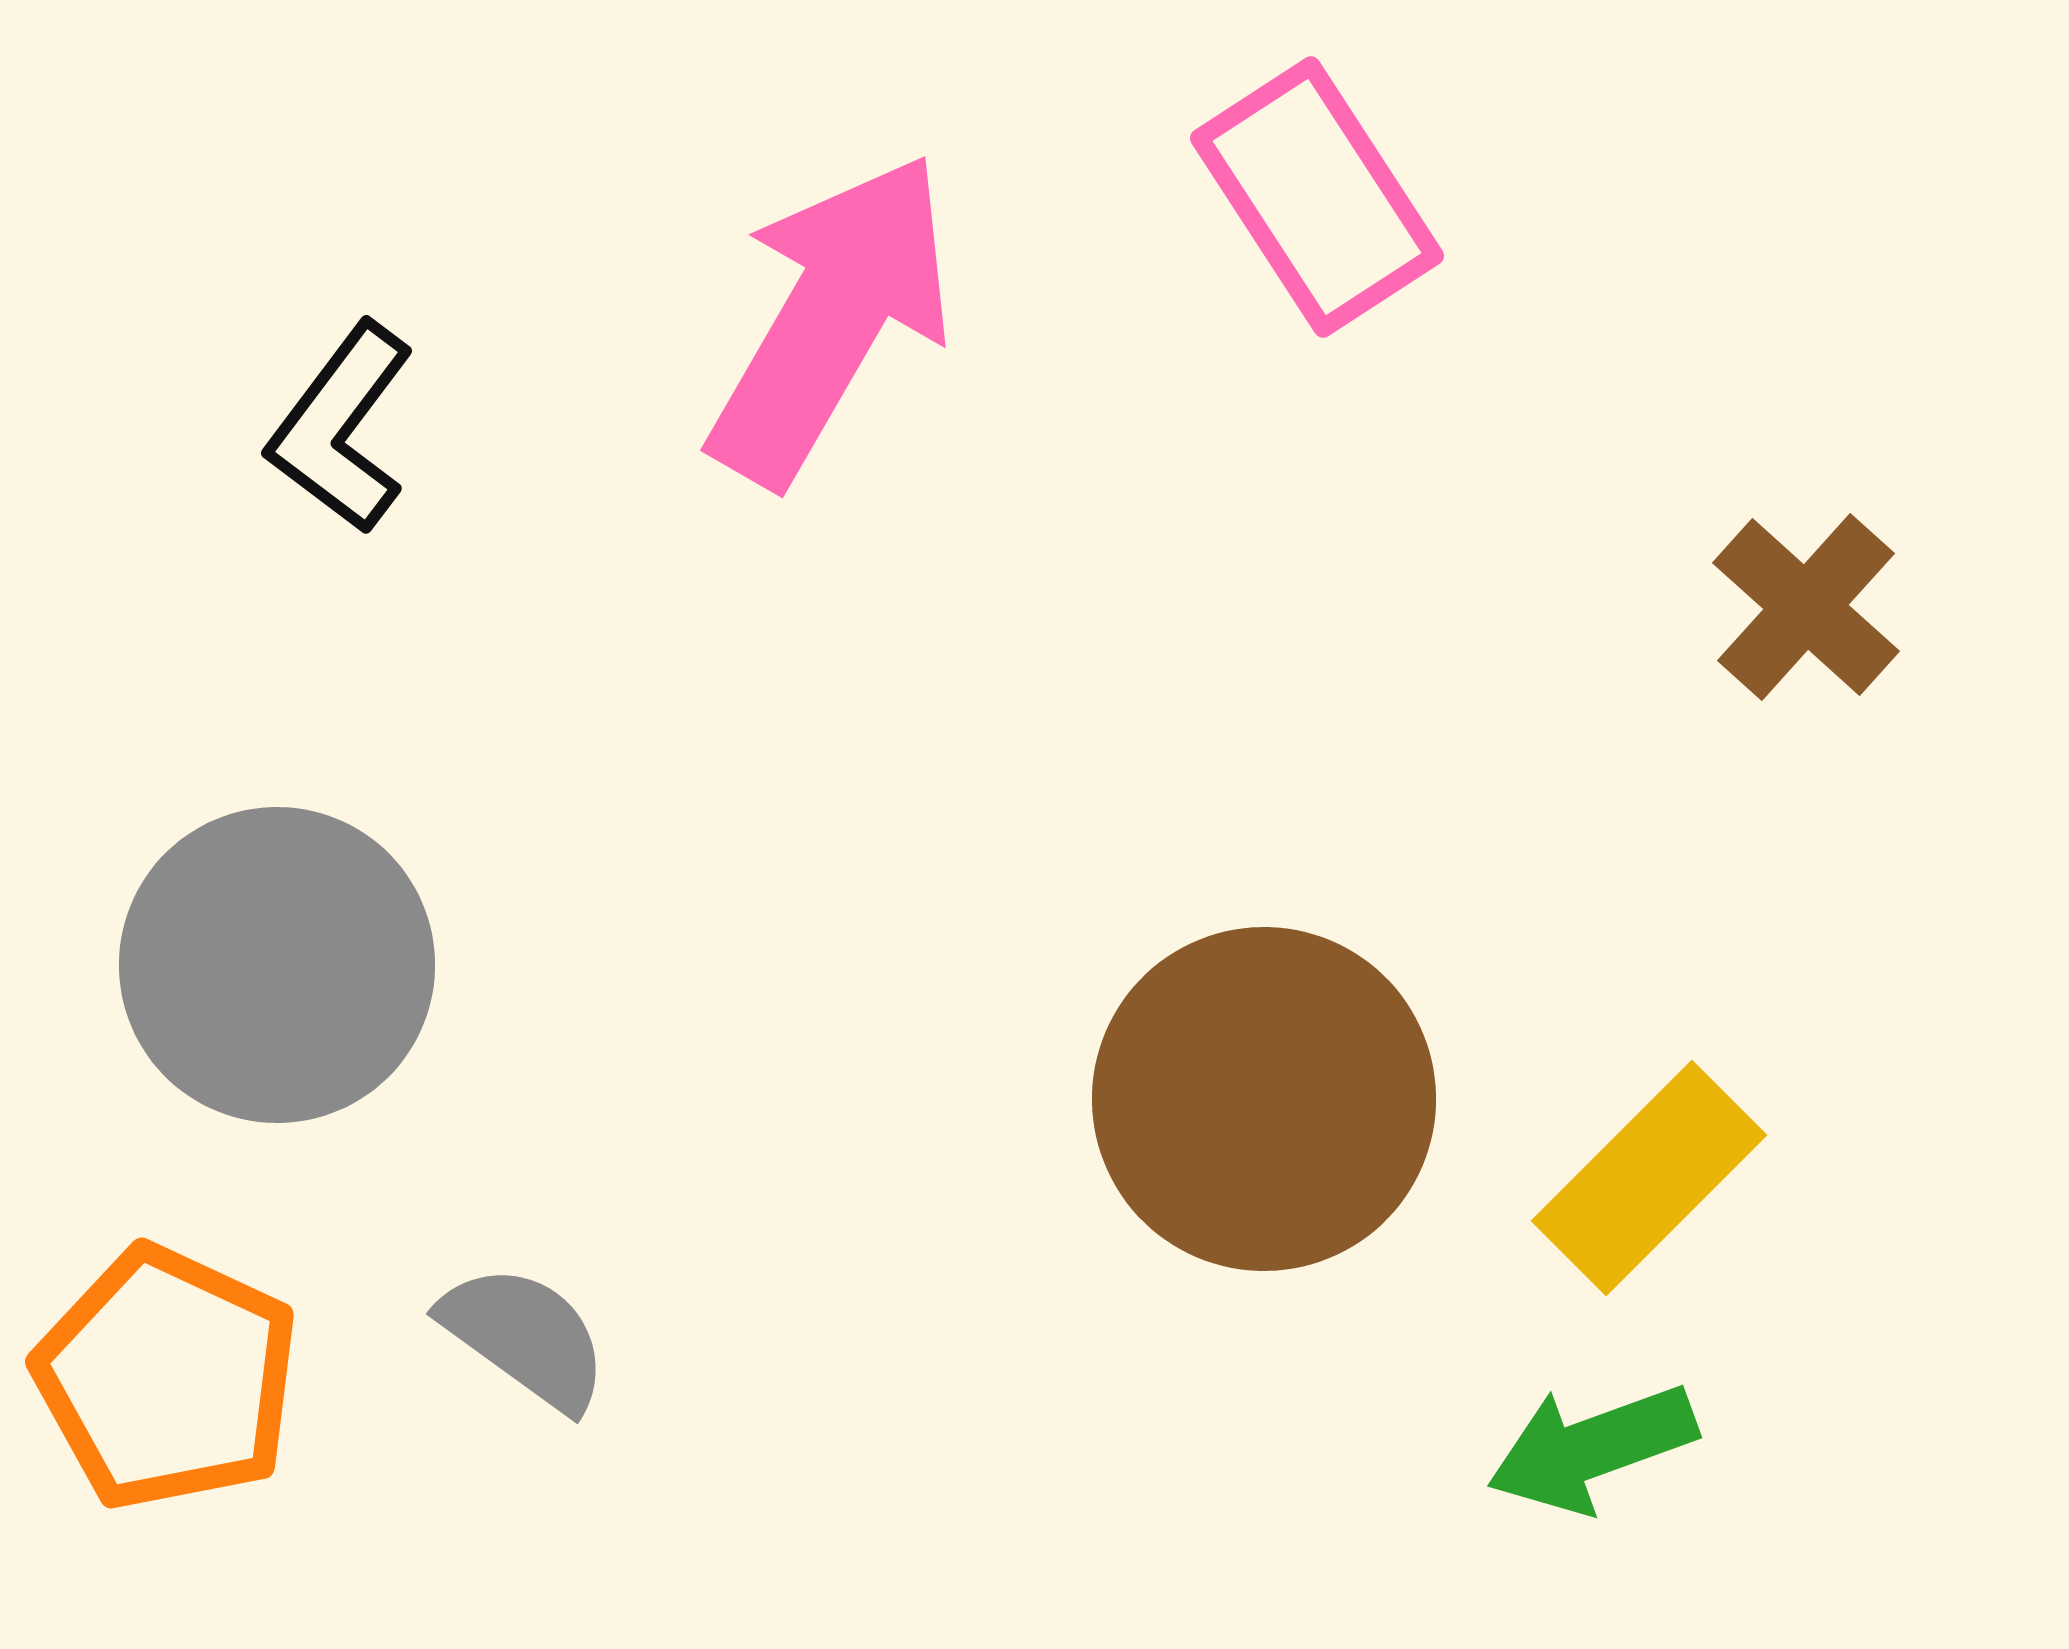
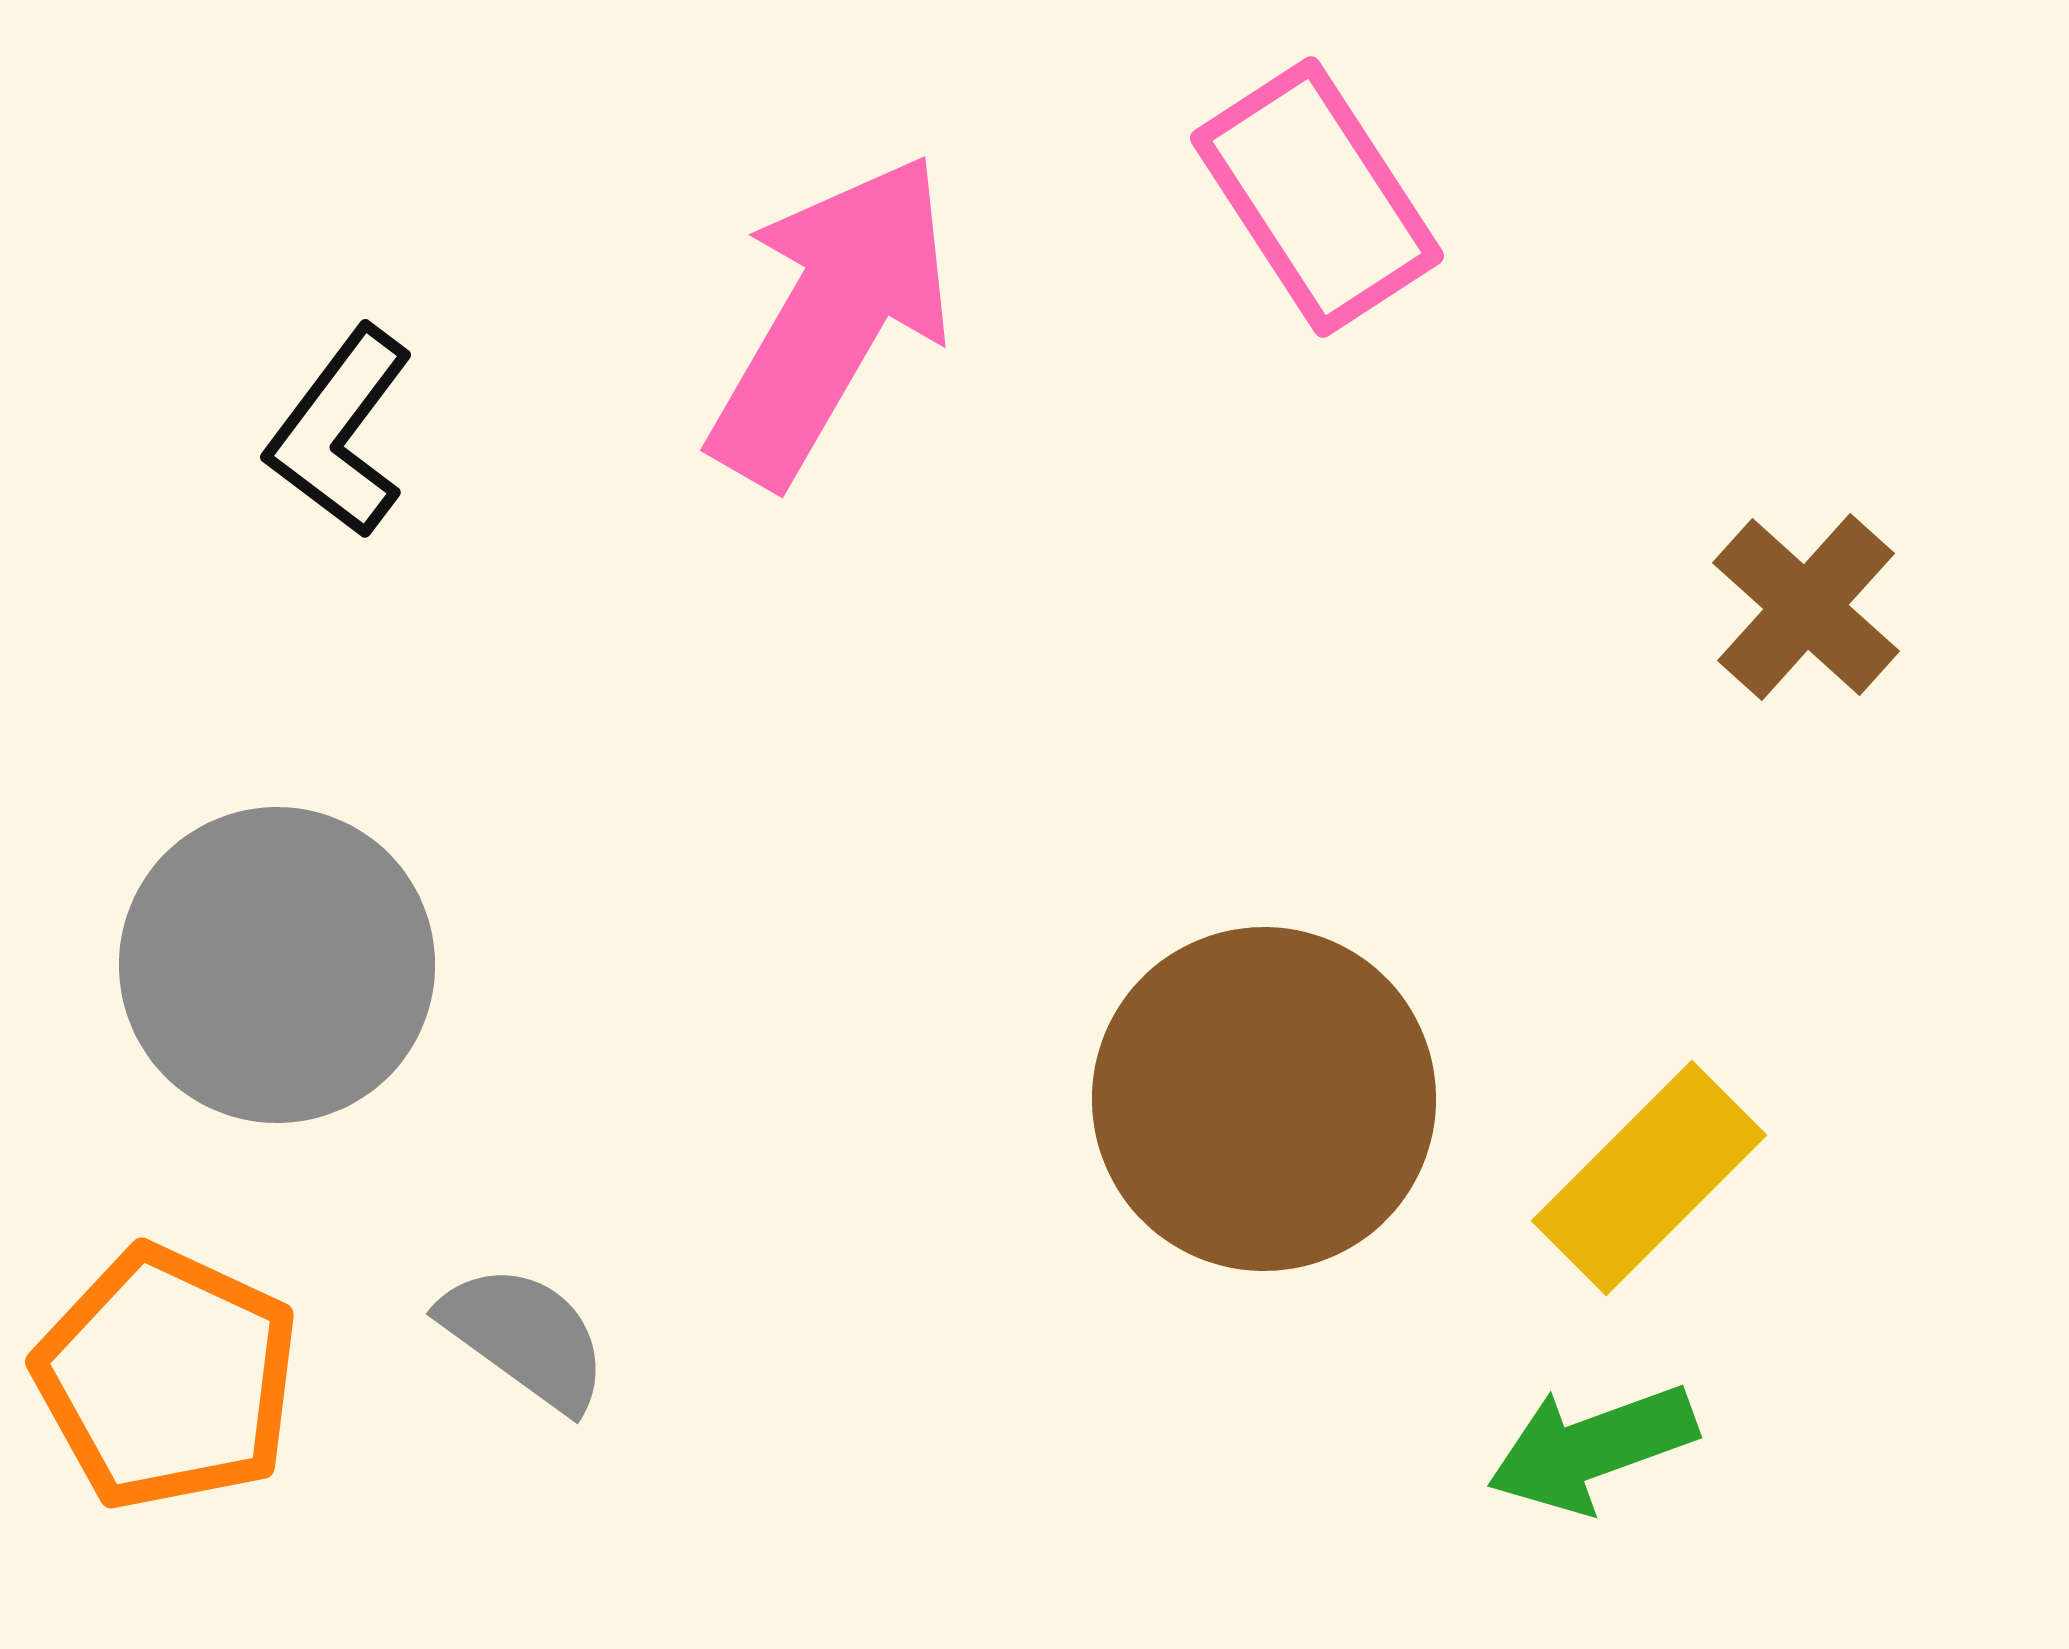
black L-shape: moved 1 px left, 4 px down
